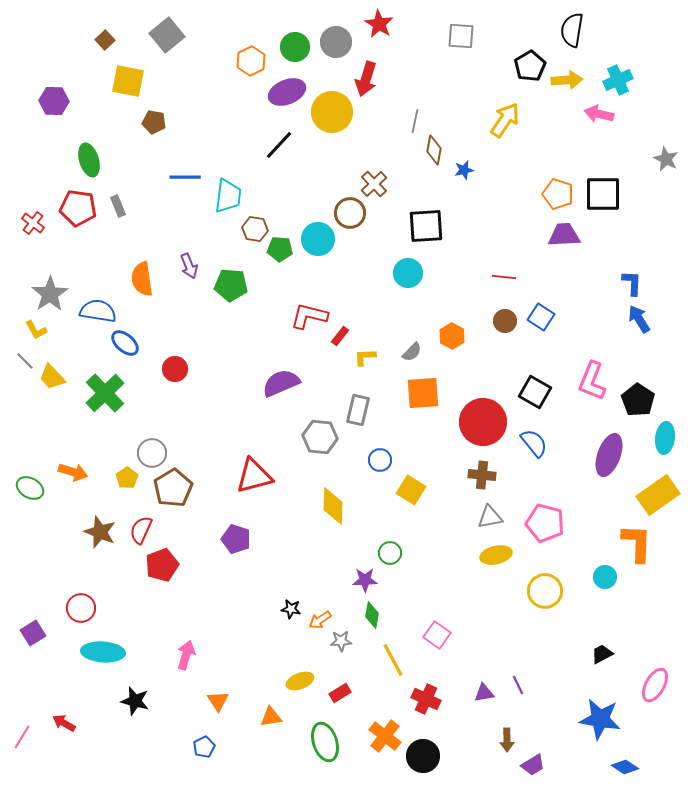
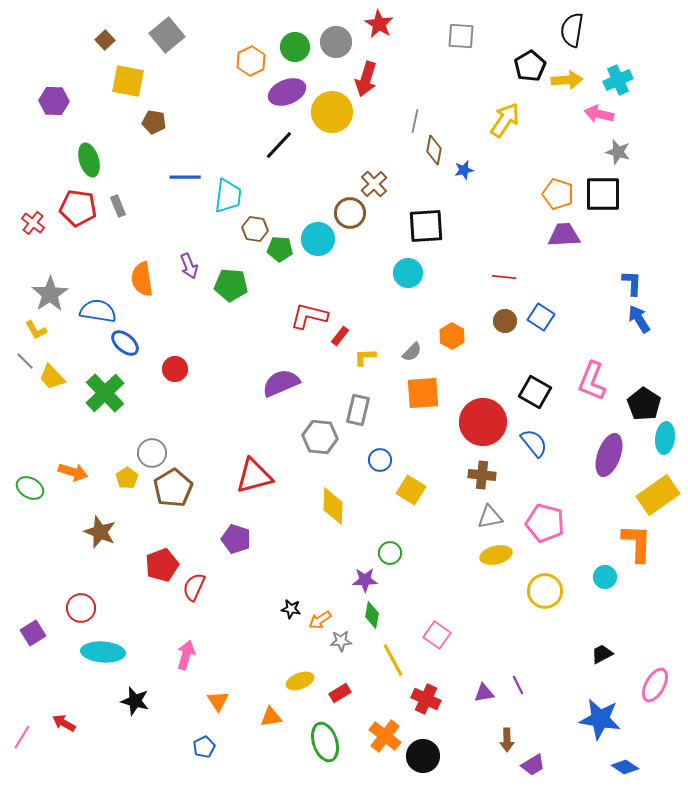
gray star at (666, 159): moved 48 px left, 7 px up; rotated 10 degrees counterclockwise
black pentagon at (638, 400): moved 6 px right, 4 px down
red semicircle at (141, 530): moved 53 px right, 57 px down
